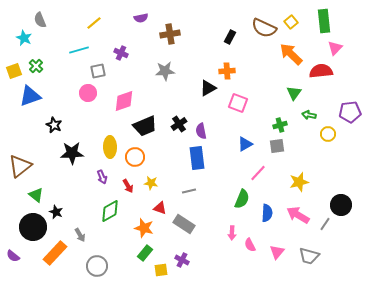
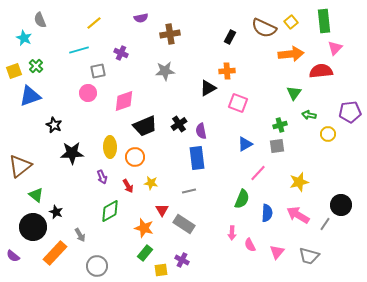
orange arrow at (291, 54): rotated 130 degrees clockwise
red triangle at (160, 208): moved 2 px right, 2 px down; rotated 40 degrees clockwise
